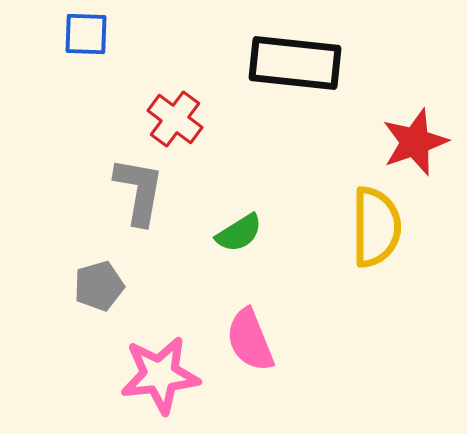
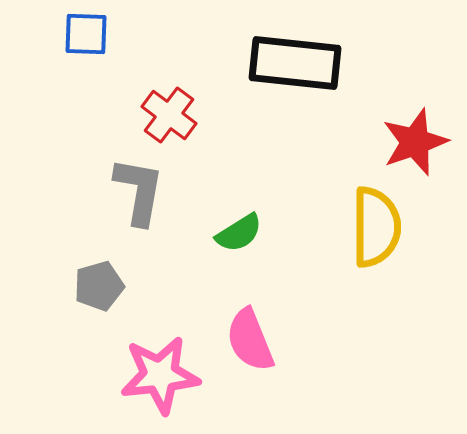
red cross: moved 6 px left, 4 px up
